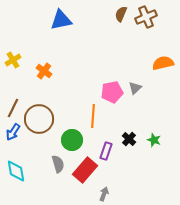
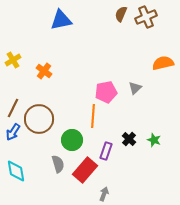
pink pentagon: moved 6 px left
